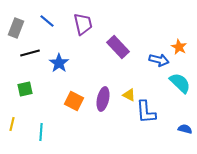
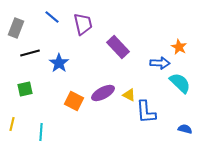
blue line: moved 5 px right, 4 px up
blue arrow: moved 1 px right, 3 px down; rotated 12 degrees counterclockwise
purple ellipse: moved 6 px up; rotated 50 degrees clockwise
